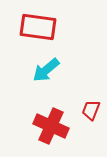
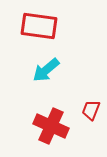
red rectangle: moved 1 px right, 1 px up
